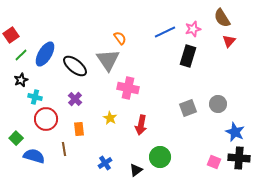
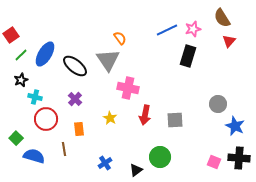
blue line: moved 2 px right, 2 px up
gray square: moved 13 px left, 12 px down; rotated 18 degrees clockwise
red arrow: moved 4 px right, 10 px up
blue star: moved 6 px up
